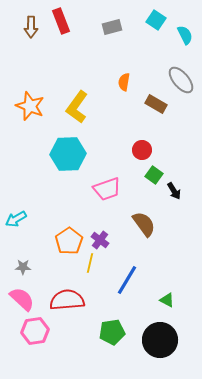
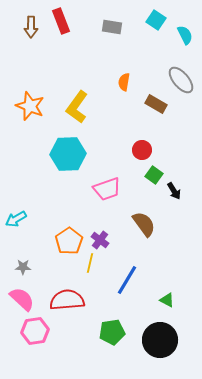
gray rectangle: rotated 24 degrees clockwise
